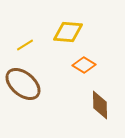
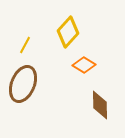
yellow diamond: rotated 52 degrees counterclockwise
yellow line: rotated 30 degrees counterclockwise
brown ellipse: rotated 72 degrees clockwise
